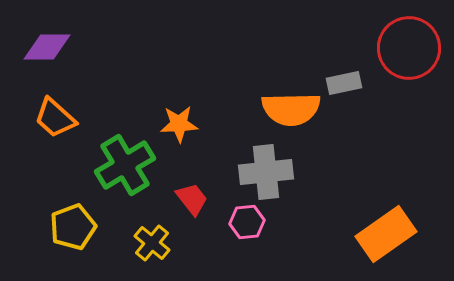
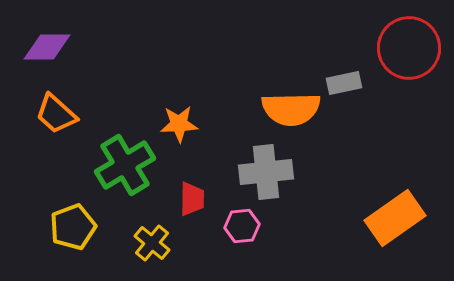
orange trapezoid: moved 1 px right, 4 px up
red trapezoid: rotated 39 degrees clockwise
pink hexagon: moved 5 px left, 4 px down
orange rectangle: moved 9 px right, 16 px up
